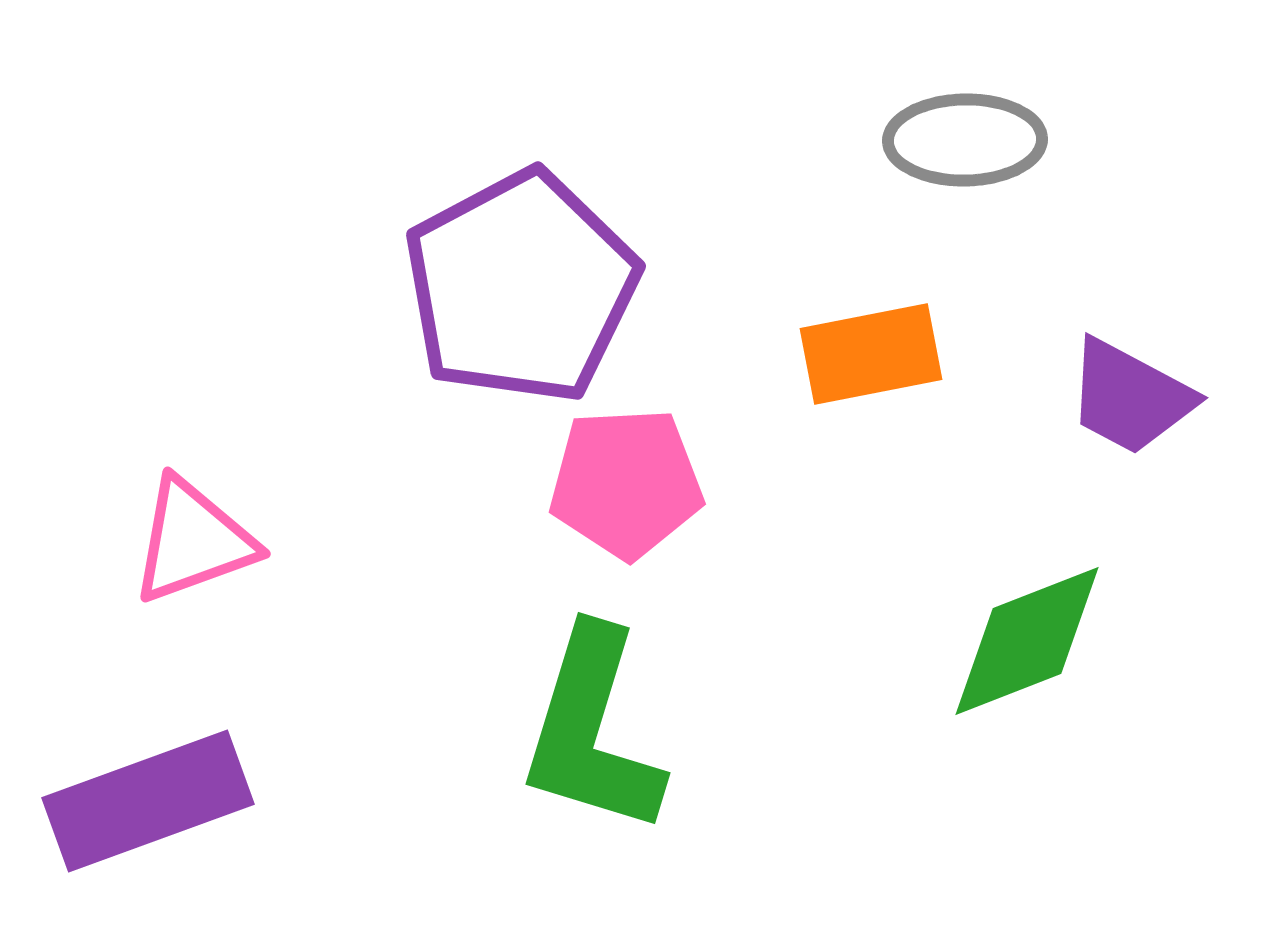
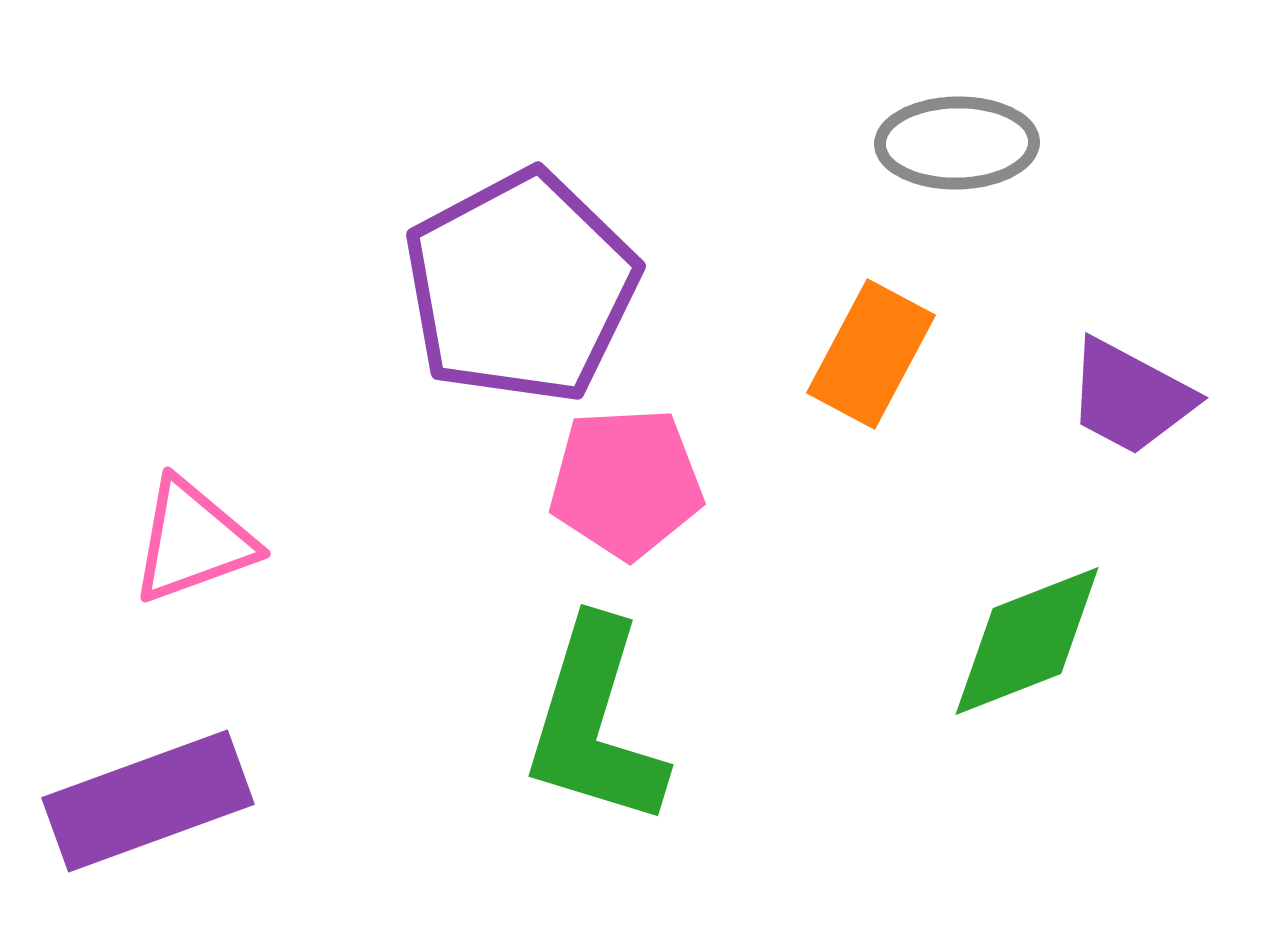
gray ellipse: moved 8 px left, 3 px down
orange rectangle: rotated 51 degrees counterclockwise
green L-shape: moved 3 px right, 8 px up
